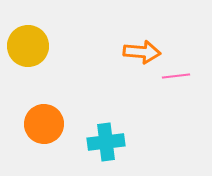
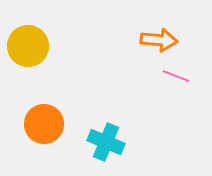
orange arrow: moved 17 px right, 12 px up
pink line: rotated 28 degrees clockwise
cyan cross: rotated 30 degrees clockwise
